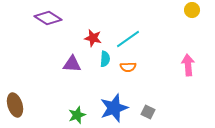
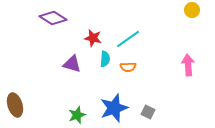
purple diamond: moved 5 px right
purple triangle: rotated 12 degrees clockwise
